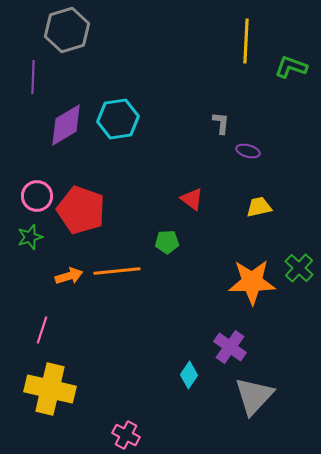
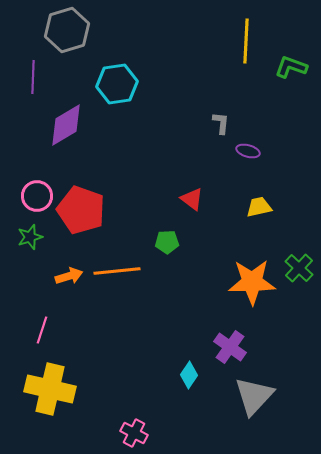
cyan hexagon: moved 1 px left, 35 px up
pink cross: moved 8 px right, 2 px up
